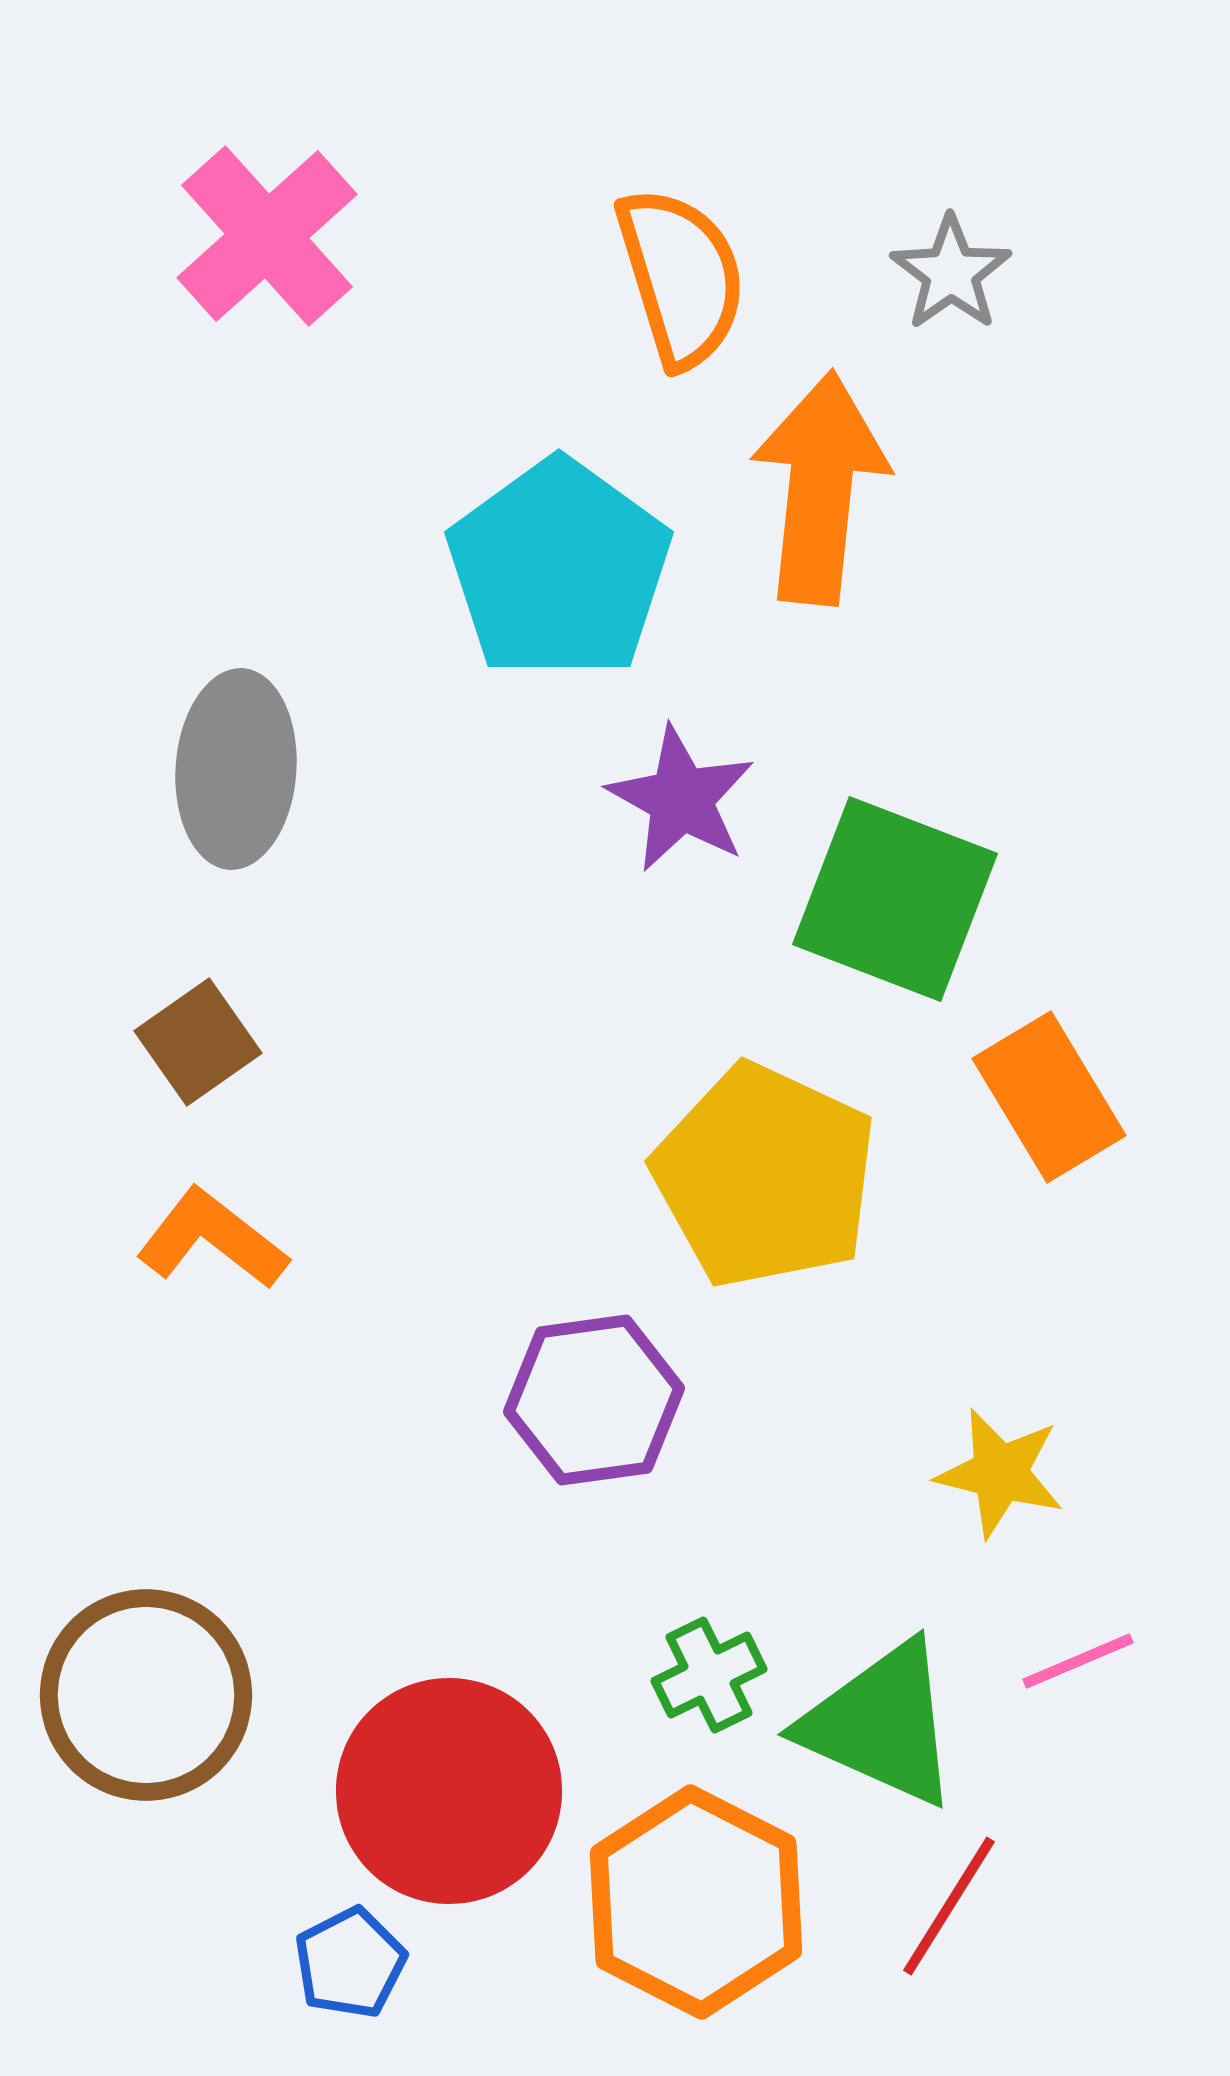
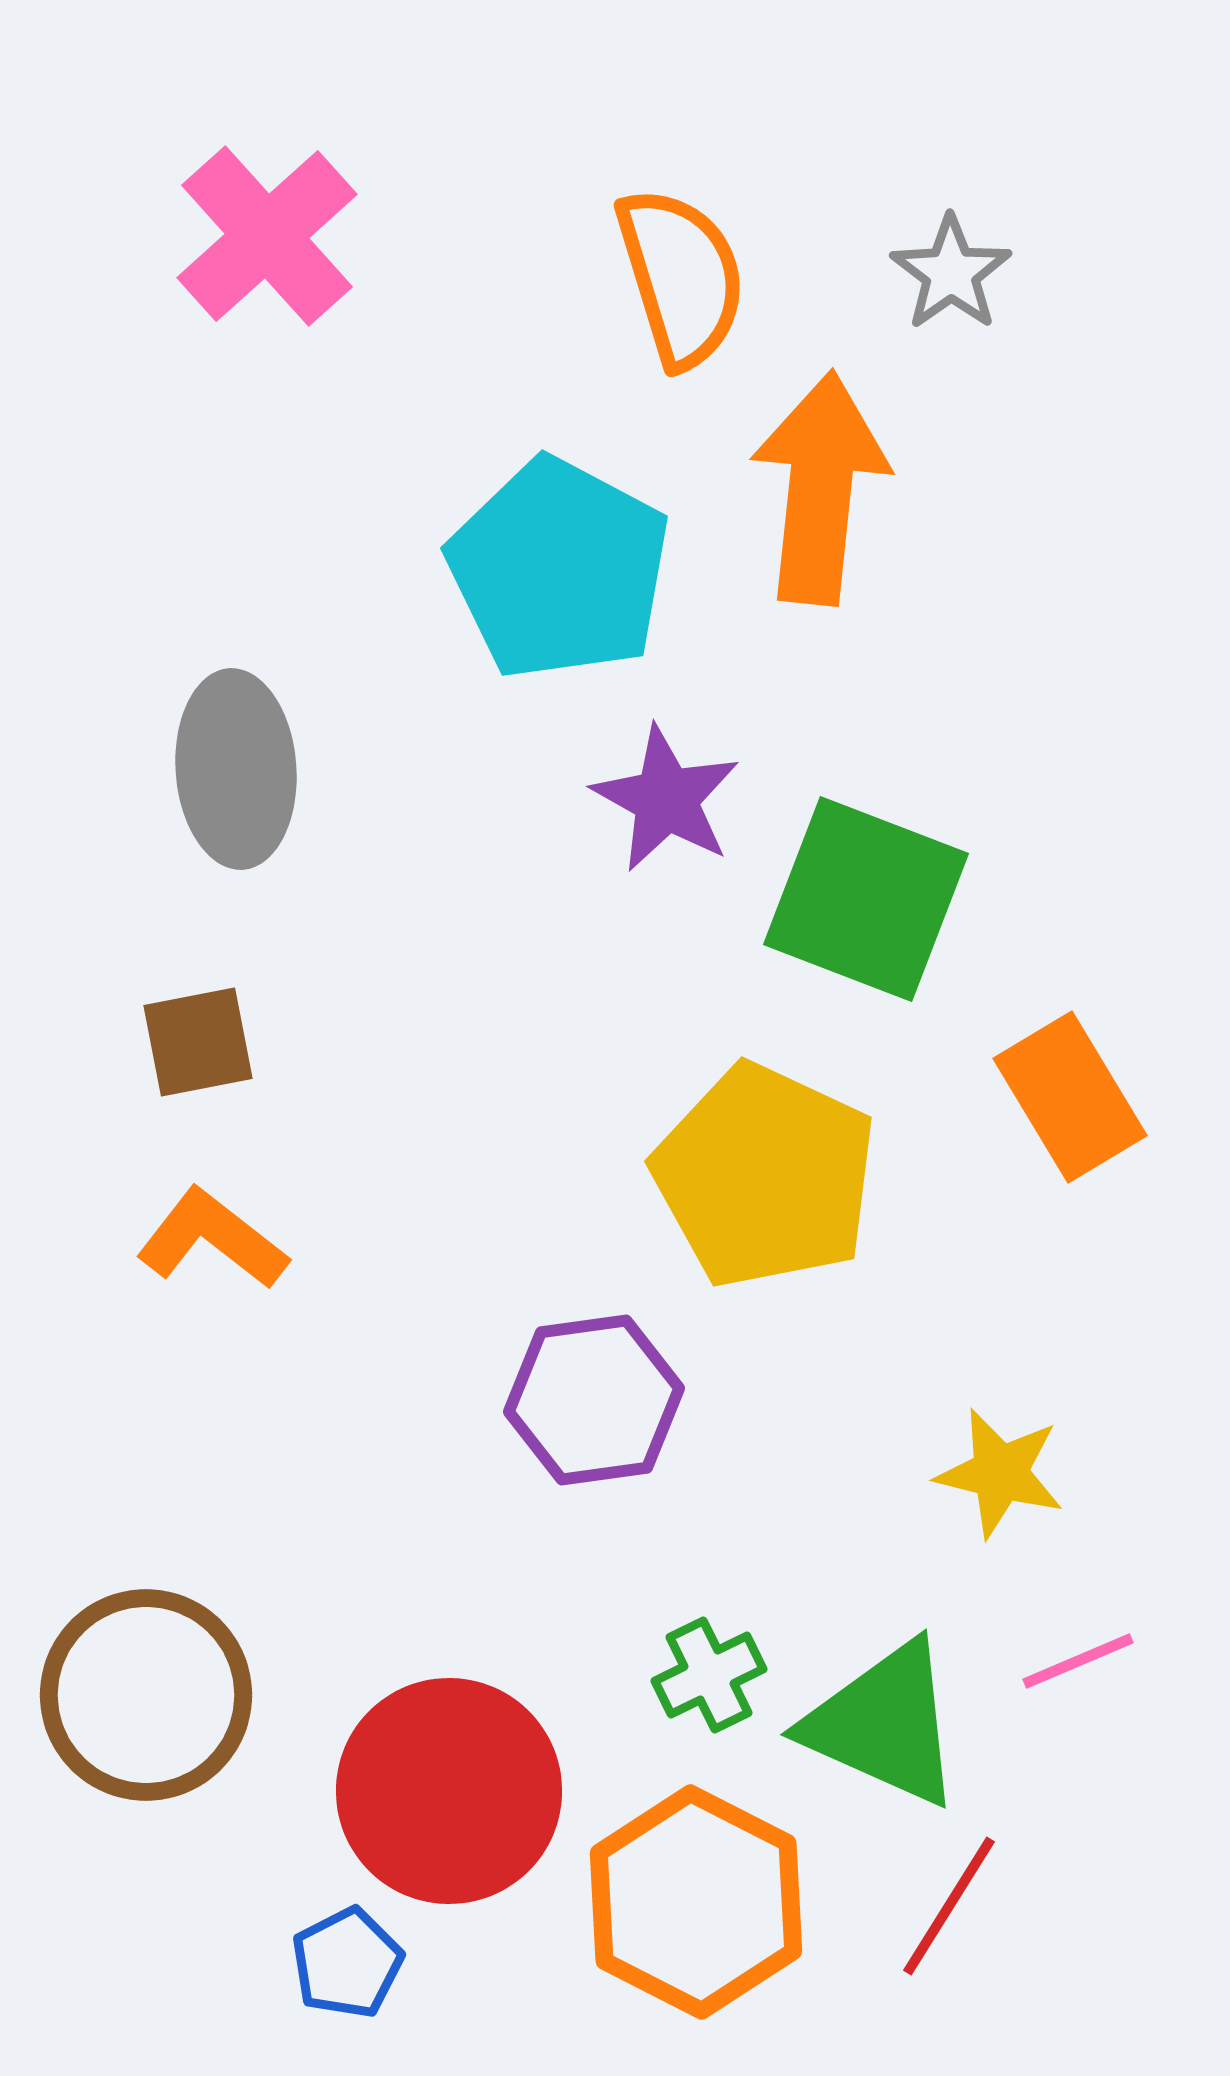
cyan pentagon: rotated 8 degrees counterclockwise
gray ellipse: rotated 8 degrees counterclockwise
purple star: moved 15 px left
green square: moved 29 px left
brown square: rotated 24 degrees clockwise
orange rectangle: moved 21 px right
green triangle: moved 3 px right
blue pentagon: moved 3 px left
